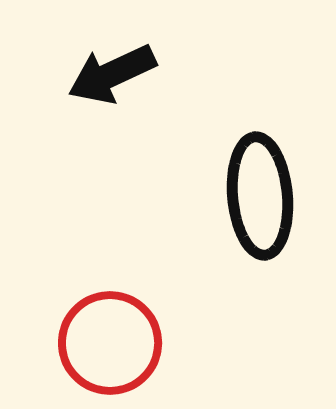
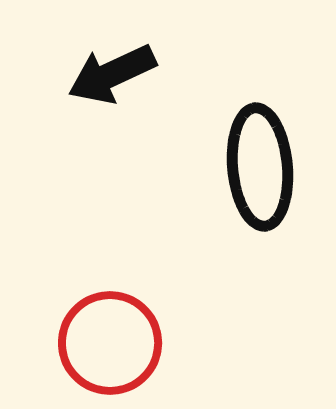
black ellipse: moved 29 px up
